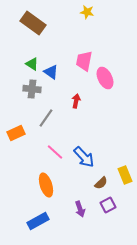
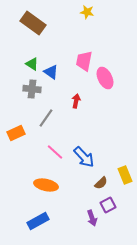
orange ellipse: rotated 60 degrees counterclockwise
purple arrow: moved 12 px right, 9 px down
